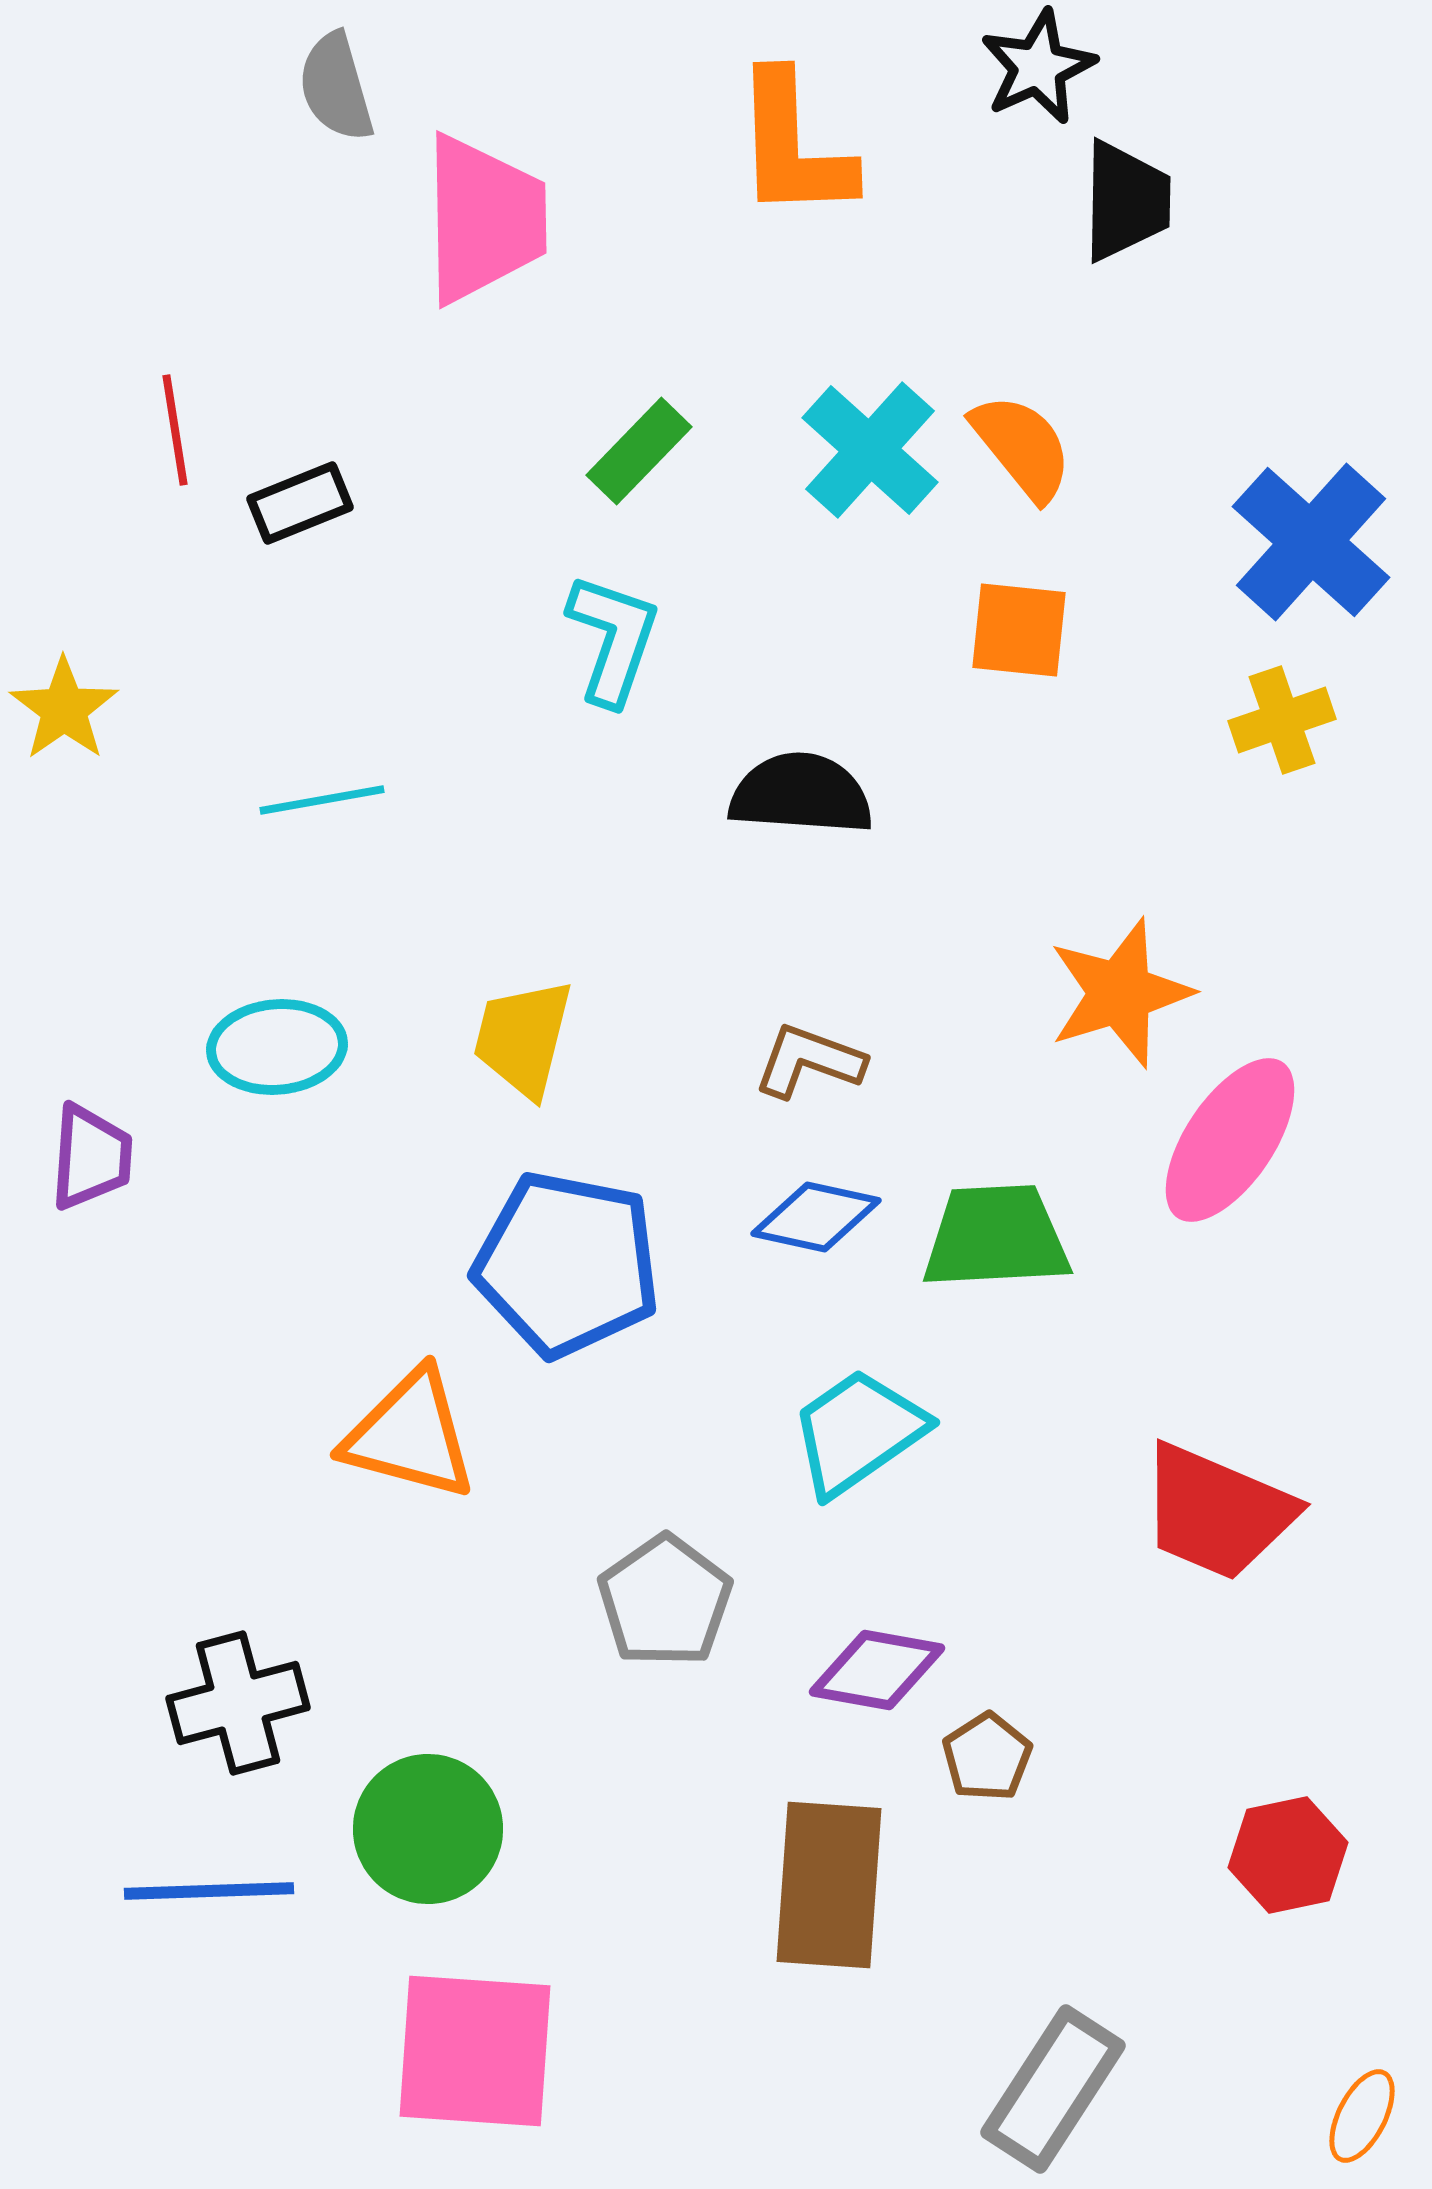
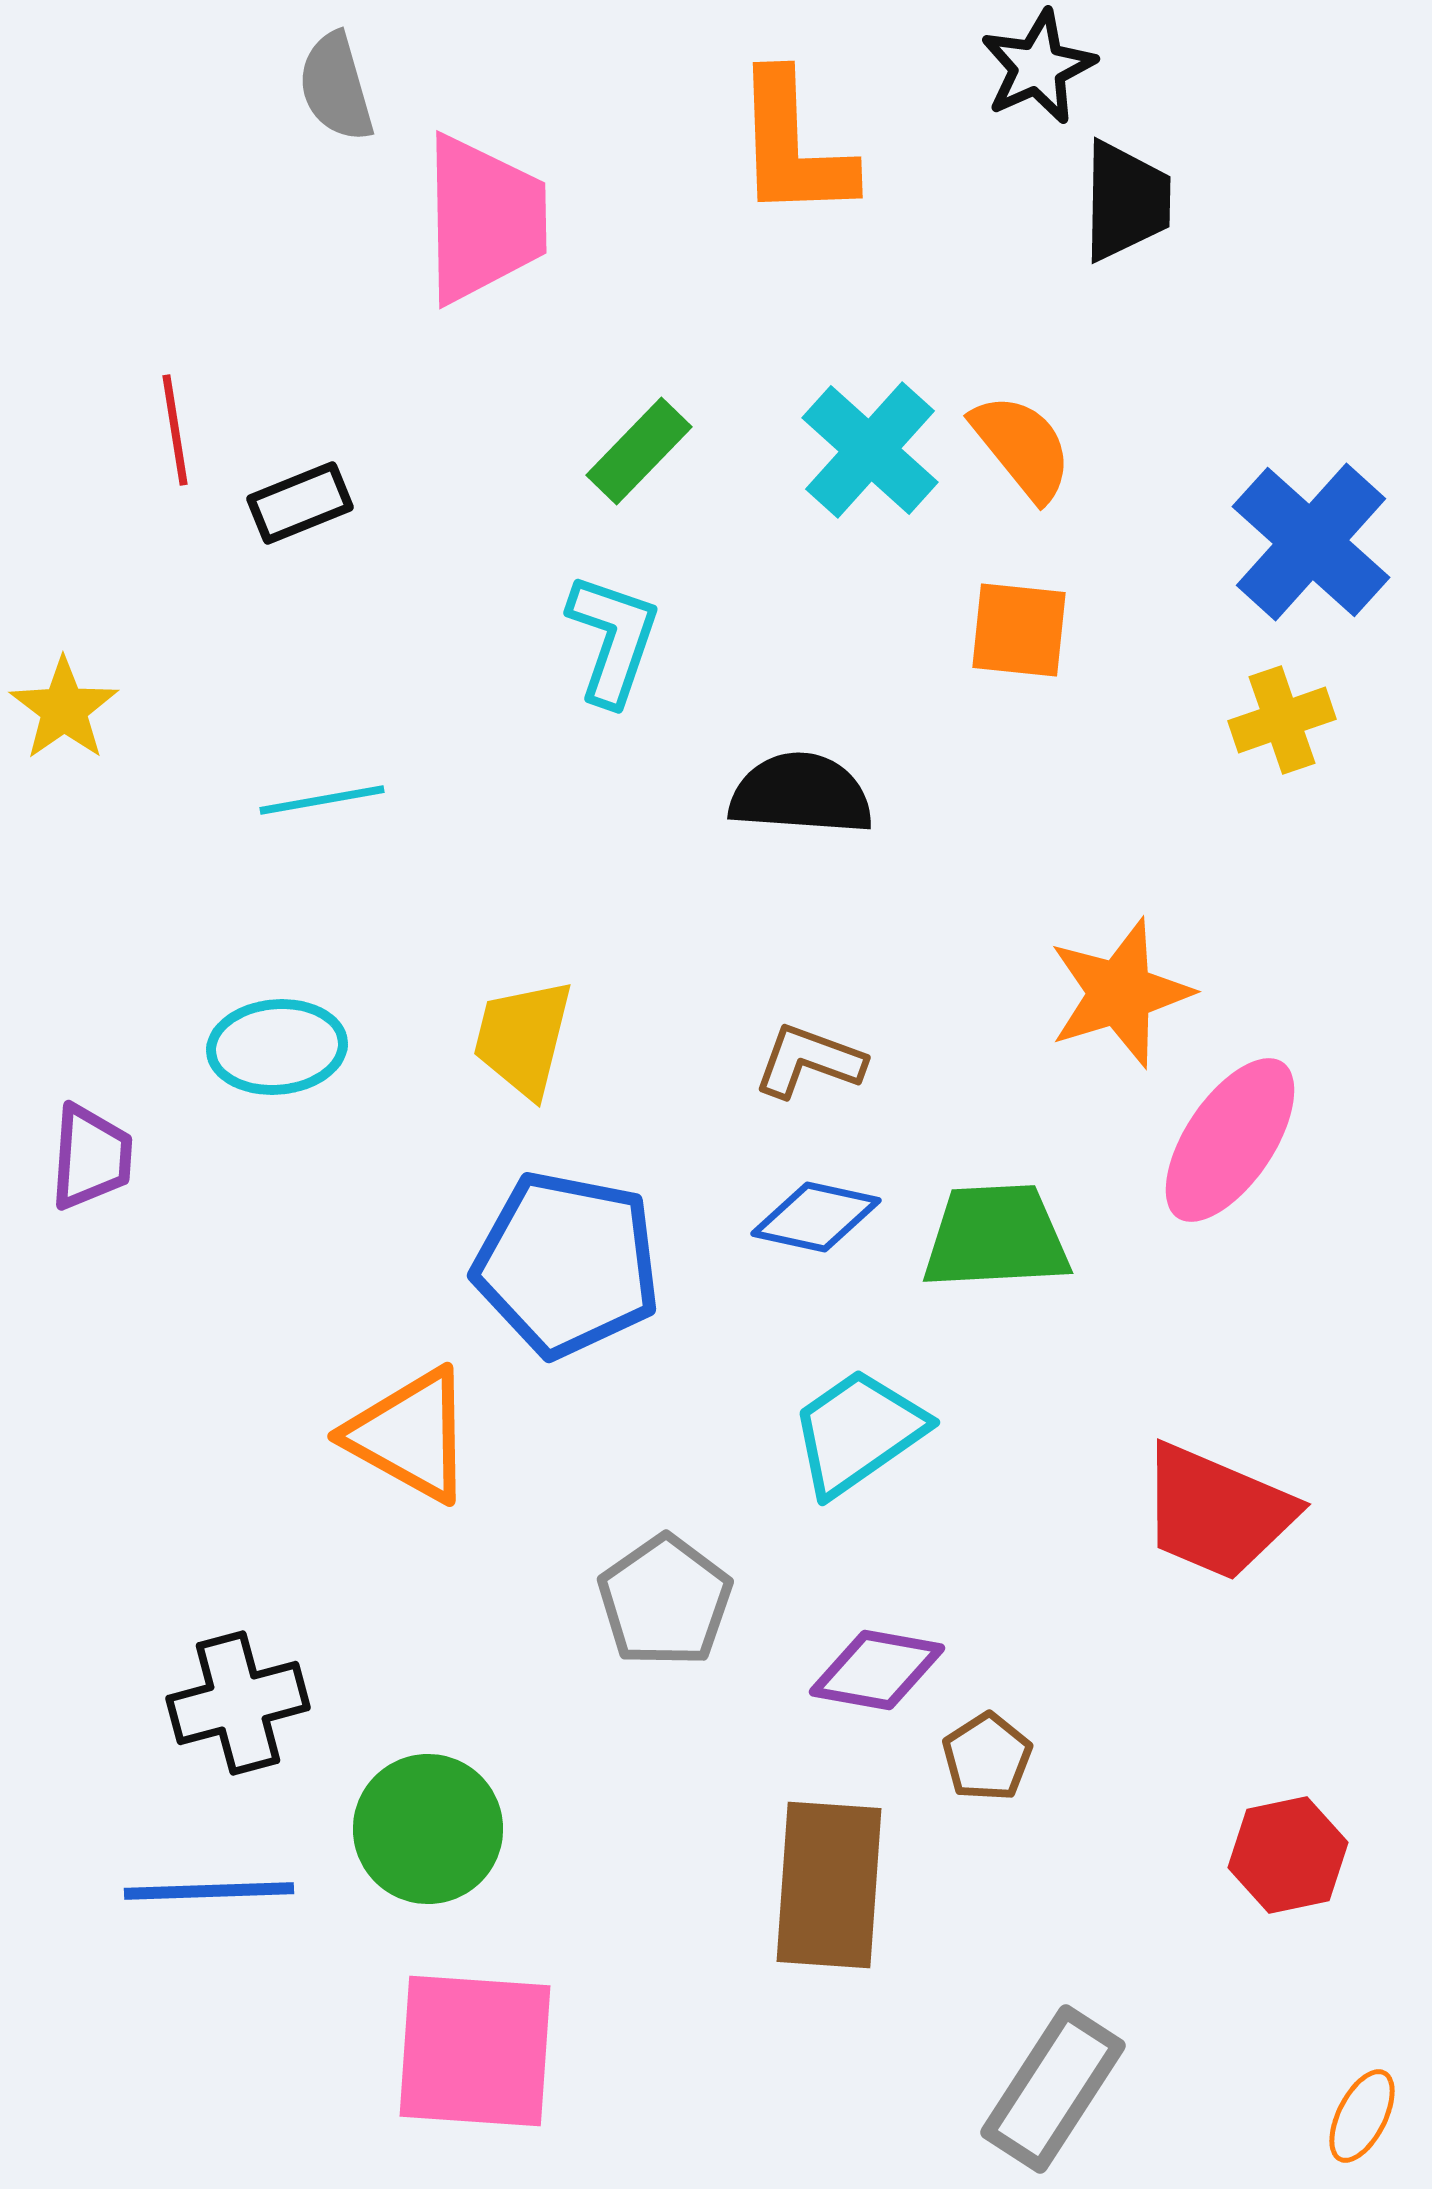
orange triangle: rotated 14 degrees clockwise
